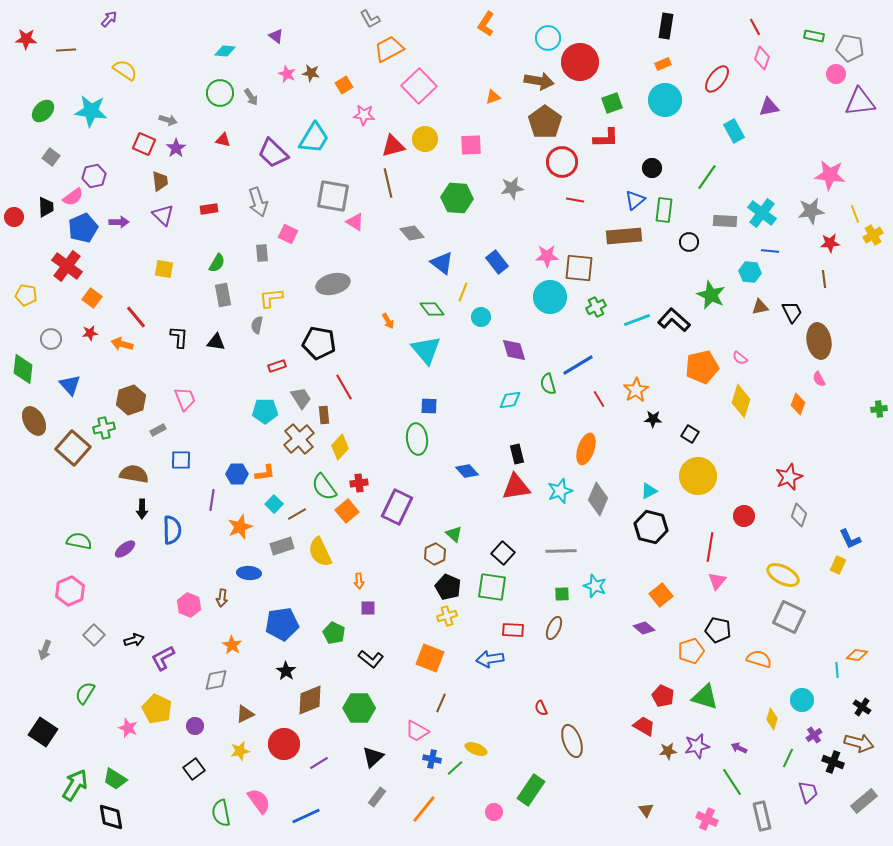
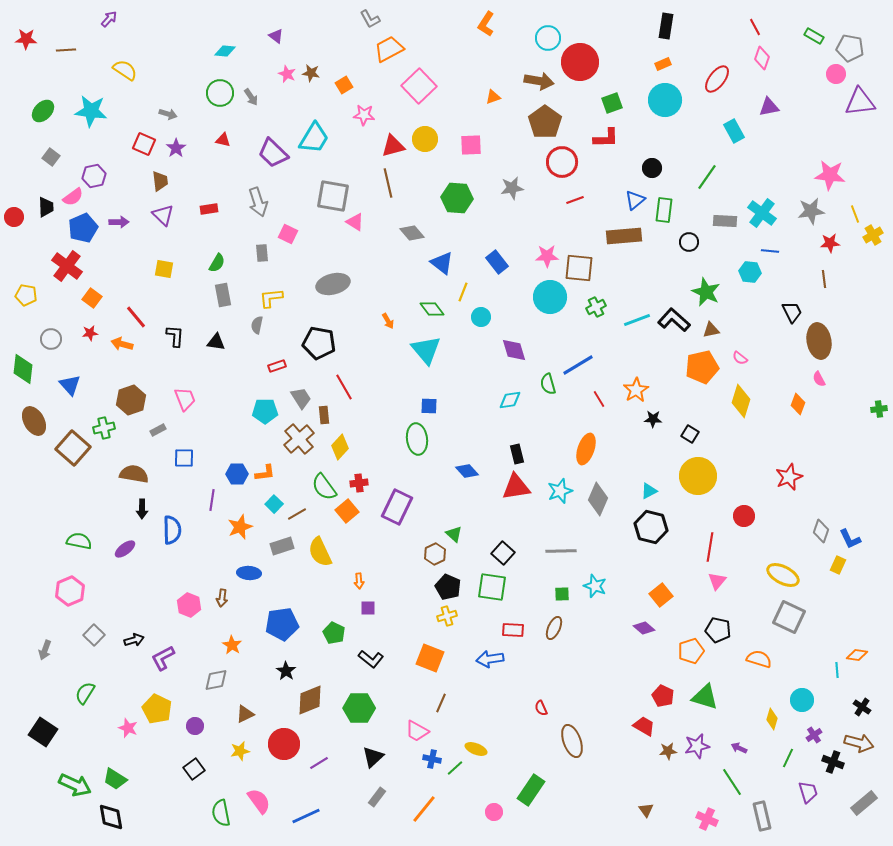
green rectangle at (814, 36): rotated 18 degrees clockwise
gray arrow at (168, 120): moved 6 px up
red line at (575, 200): rotated 30 degrees counterclockwise
green star at (711, 295): moved 5 px left, 3 px up
brown triangle at (760, 307): moved 49 px left, 23 px down
black L-shape at (179, 337): moved 4 px left, 1 px up
blue square at (181, 460): moved 3 px right, 2 px up
gray diamond at (799, 515): moved 22 px right, 16 px down
green arrow at (75, 785): rotated 84 degrees clockwise
gray rectangle at (864, 801): moved 2 px down
